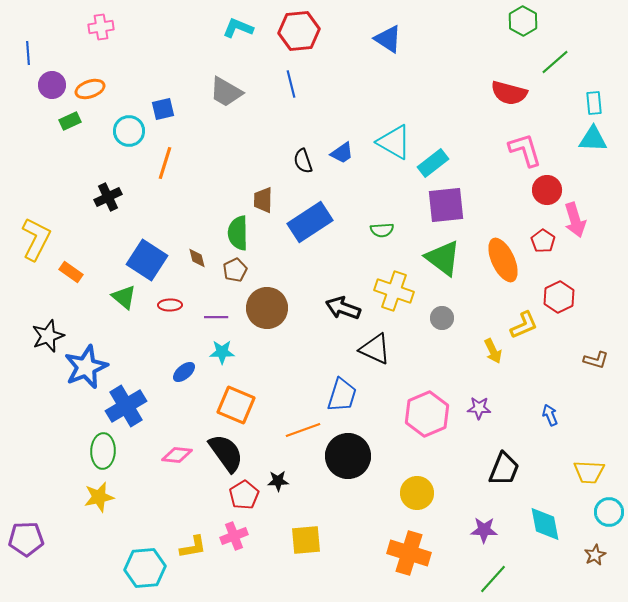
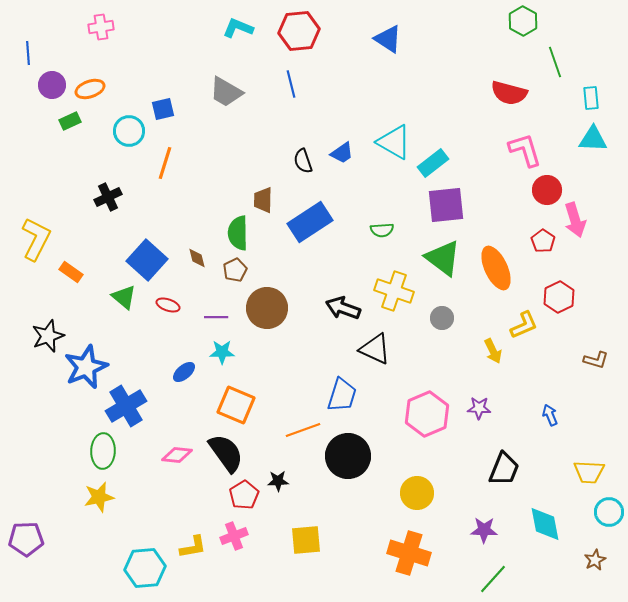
green line at (555, 62): rotated 68 degrees counterclockwise
cyan rectangle at (594, 103): moved 3 px left, 5 px up
blue square at (147, 260): rotated 9 degrees clockwise
orange ellipse at (503, 260): moved 7 px left, 8 px down
red ellipse at (170, 305): moved 2 px left; rotated 20 degrees clockwise
brown star at (595, 555): moved 5 px down
